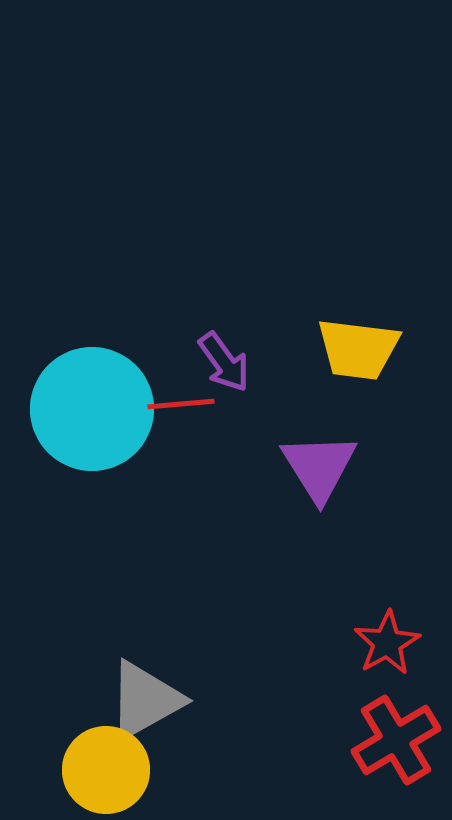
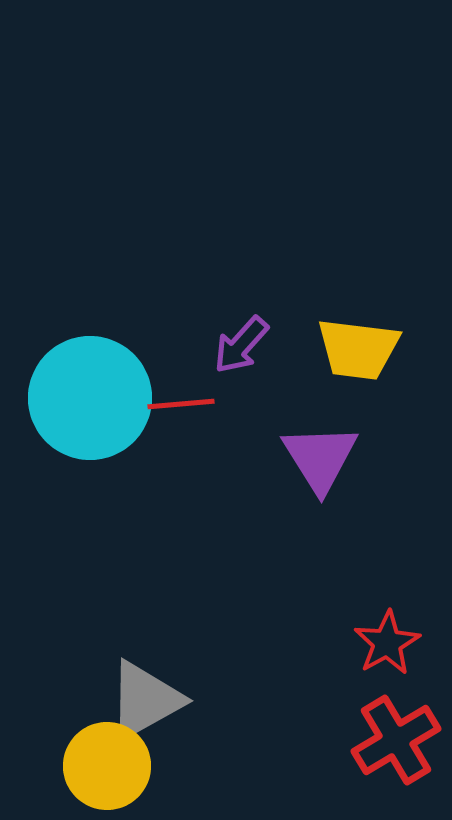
purple arrow: moved 17 px right, 17 px up; rotated 78 degrees clockwise
cyan circle: moved 2 px left, 11 px up
purple triangle: moved 1 px right, 9 px up
yellow circle: moved 1 px right, 4 px up
